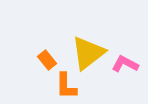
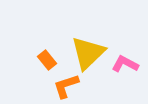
yellow triangle: rotated 6 degrees counterclockwise
orange L-shape: rotated 72 degrees clockwise
